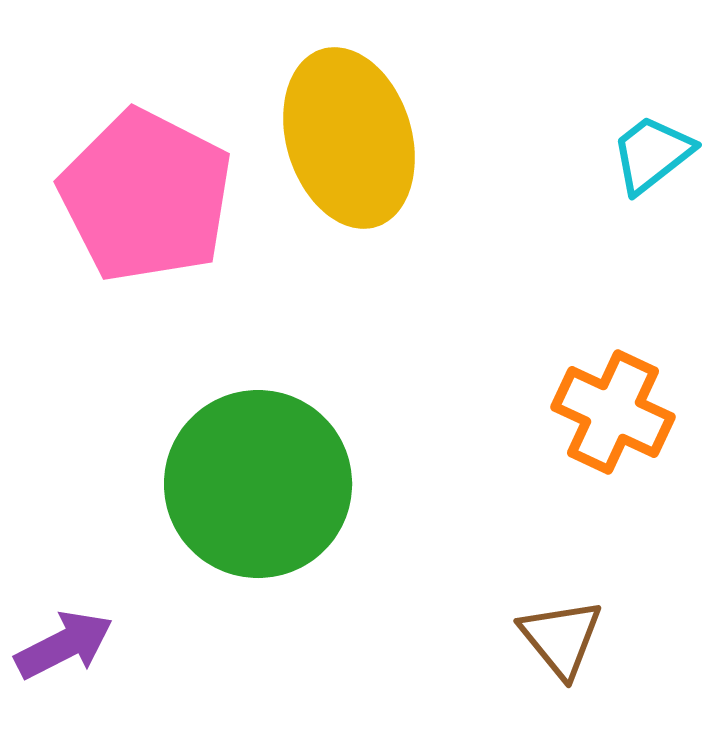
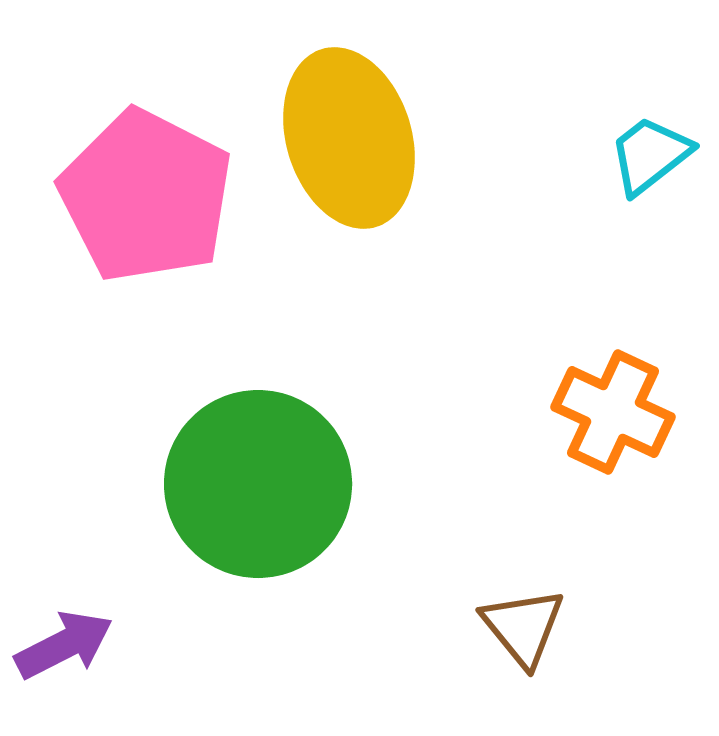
cyan trapezoid: moved 2 px left, 1 px down
brown triangle: moved 38 px left, 11 px up
